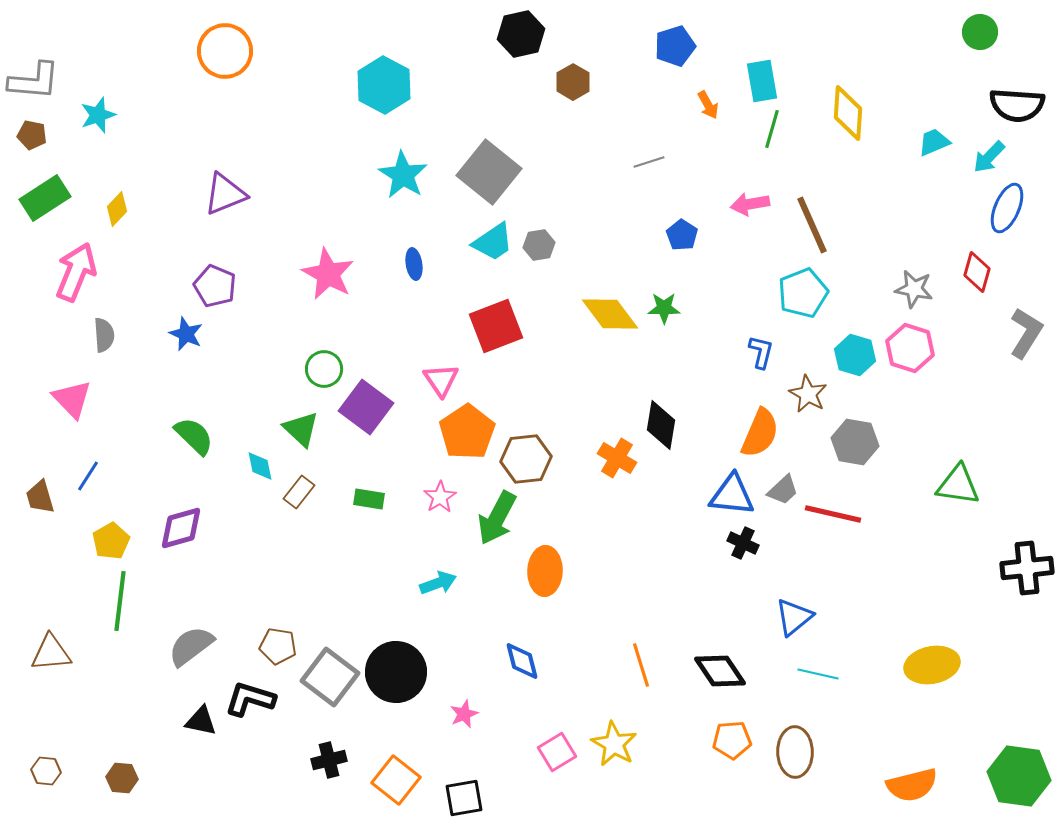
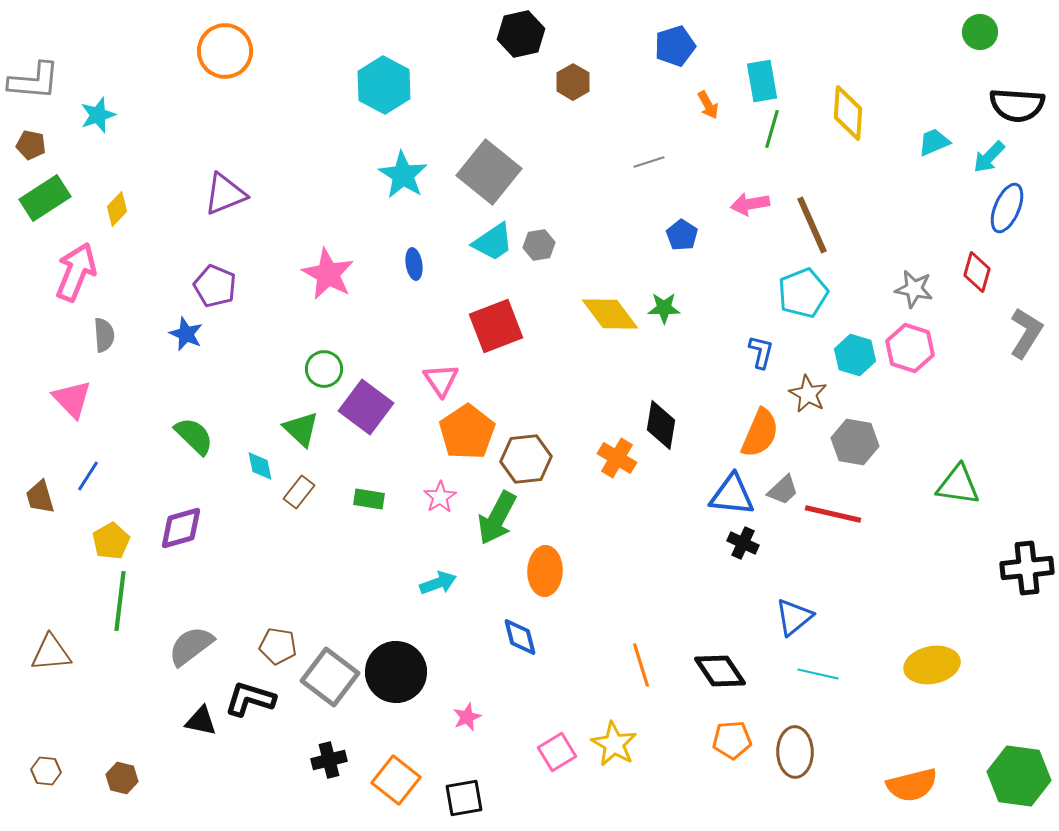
brown pentagon at (32, 135): moved 1 px left, 10 px down
blue diamond at (522, 661): moved 2 px left, 24 px up
pink star at (464, 714): moved 3 px right, 3 px down
brown hexagon at (122, 778): rotated 8 degrees clockwise
